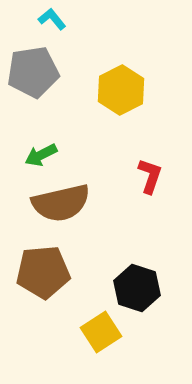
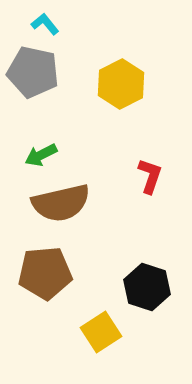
cyan L-shape: moved 7 px left, 5 px down
gray pentagon: rotated 21 degrees clockwise
yellow hexagon: moved 6 px up
brown pentagon: moved 2 px right, 1 px down
black hexagon: moved 10 px right, 1 px up
